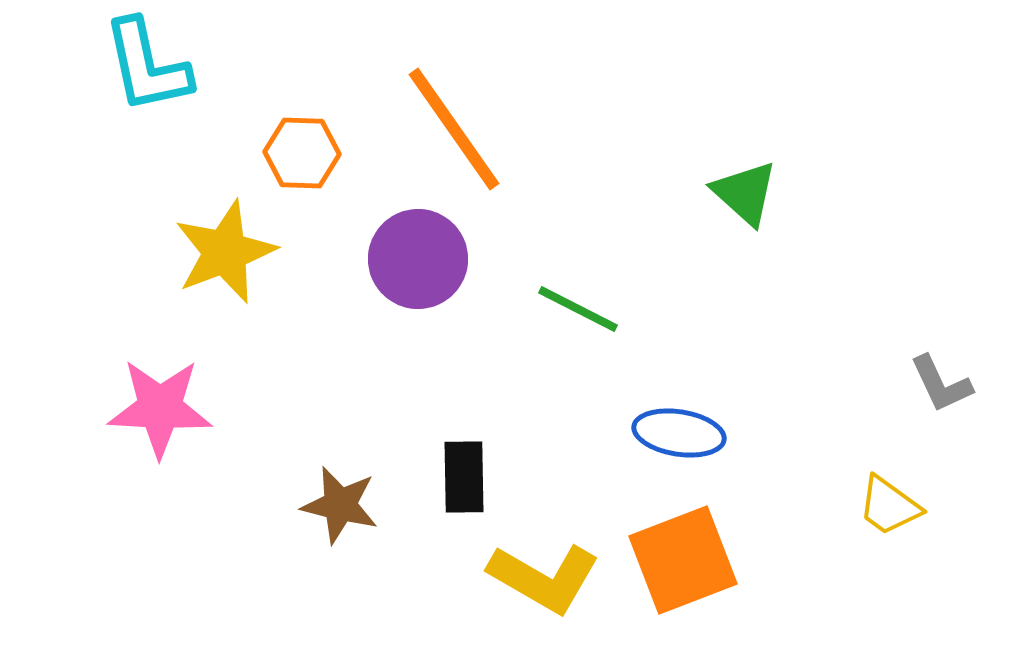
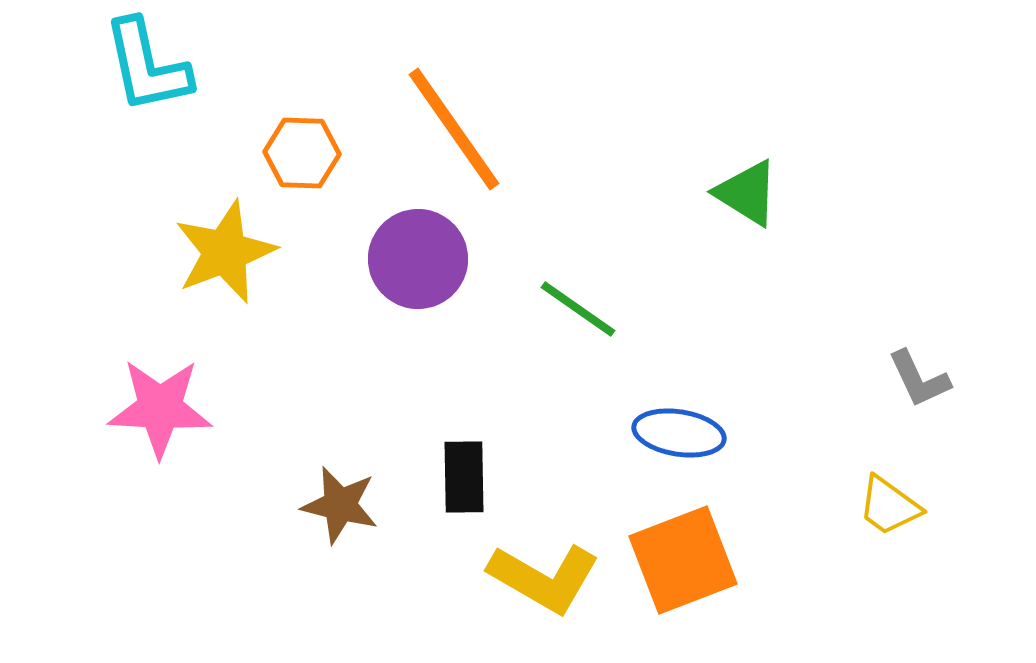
green triangle: moved 2 px right; rotated 10 degrees counterclockwise
green line: rotated 8 degrees clockwise
gray L-shape: moved 22 px left, 5 px up
